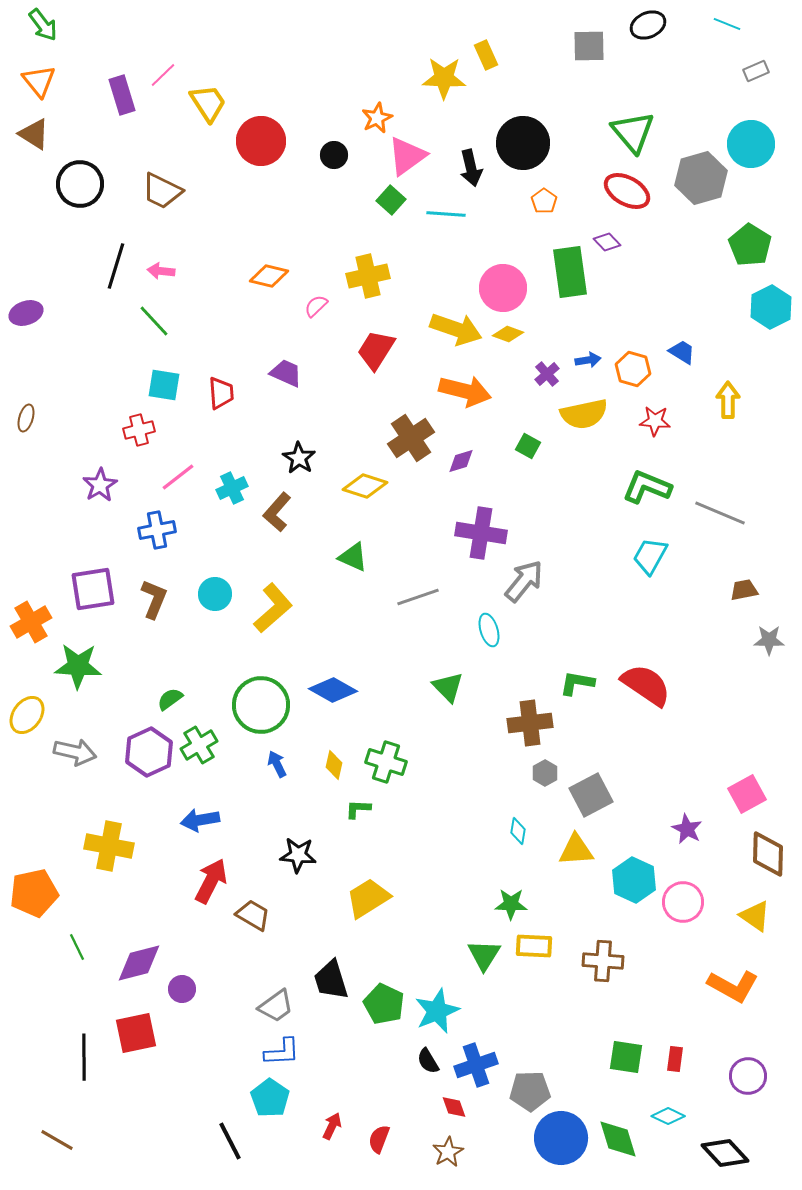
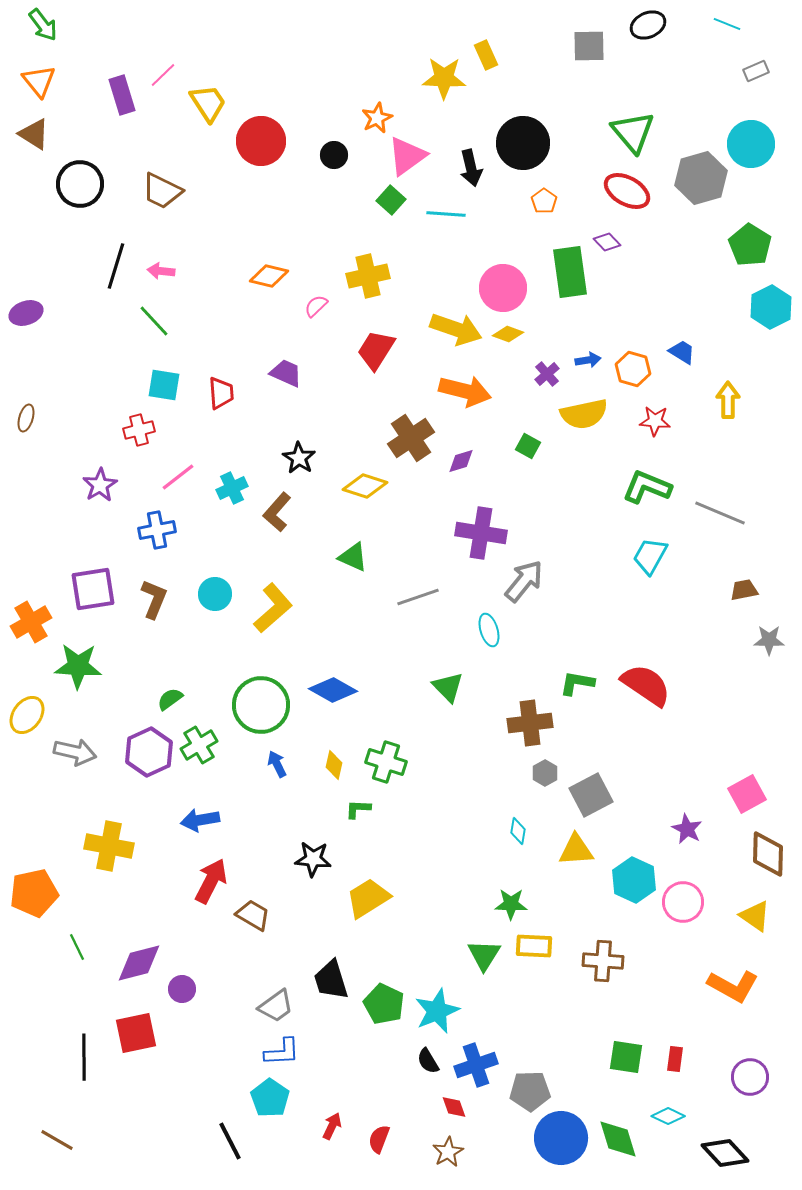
black star at (298, 855): moved 15 px right, 4 px down
purple circle at (748, 1076): moved 2 px right, 1 px down
